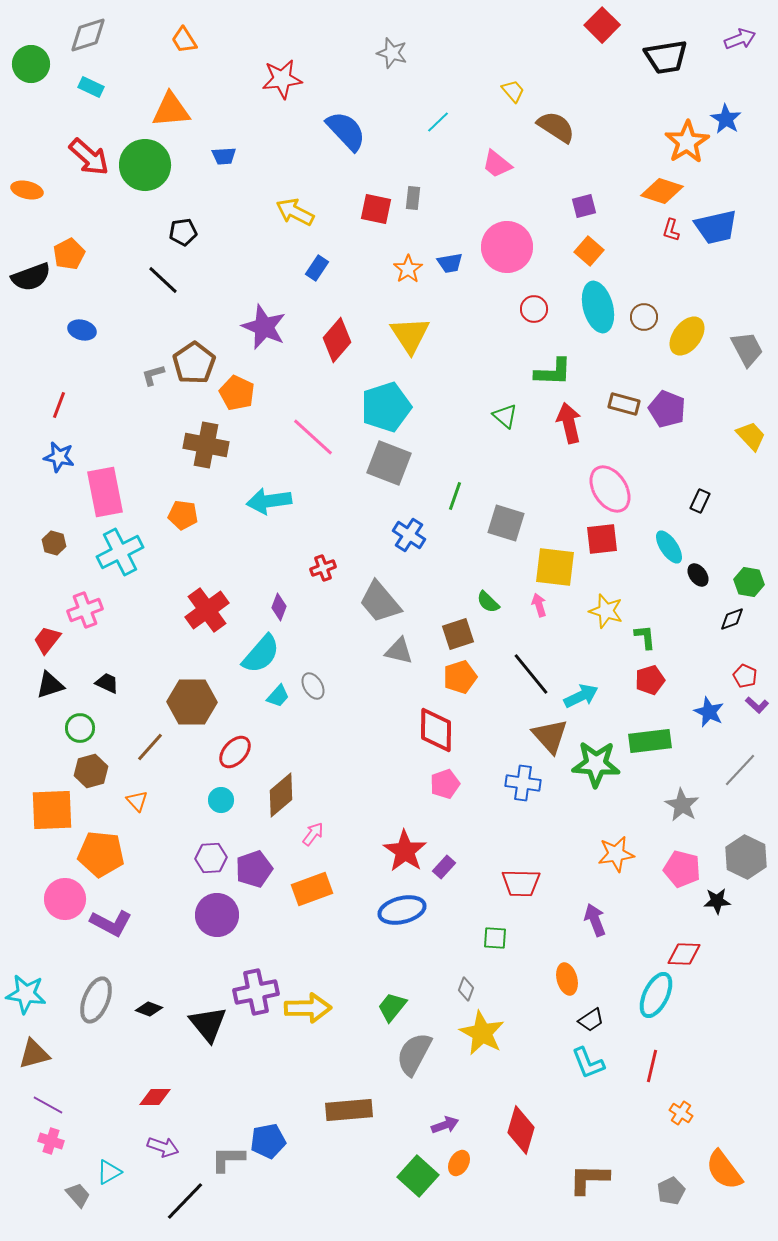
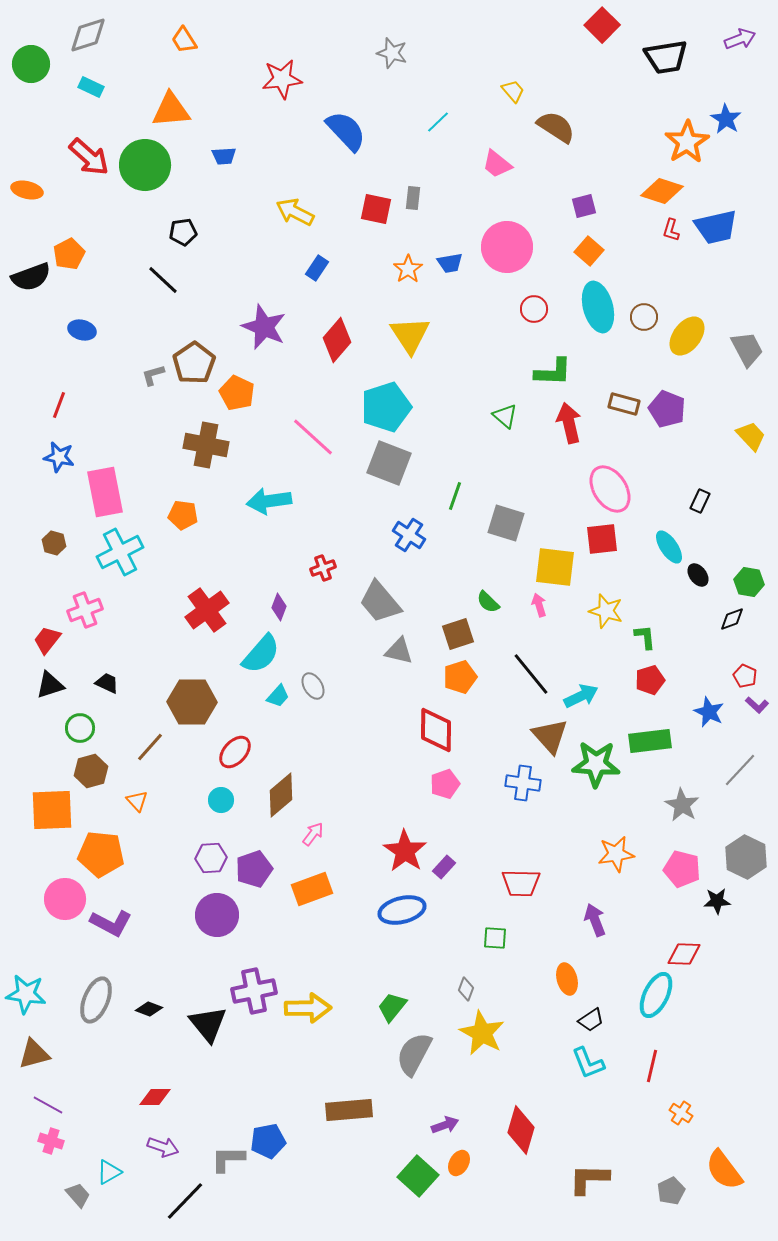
purple cross at (256, 992): moved 2 px left, 1 px up
